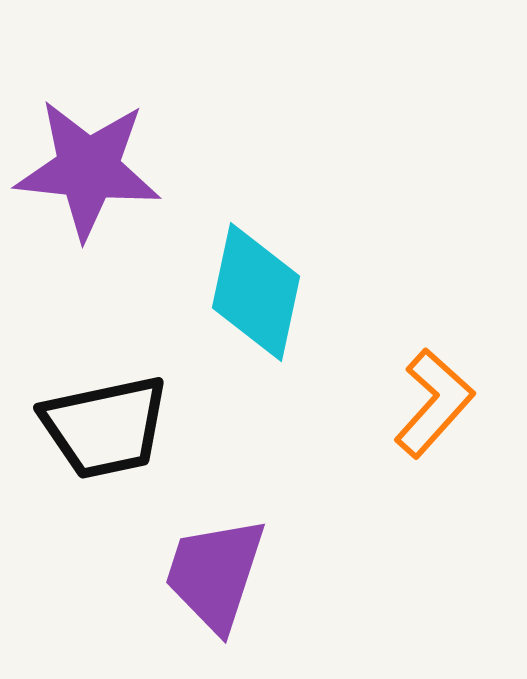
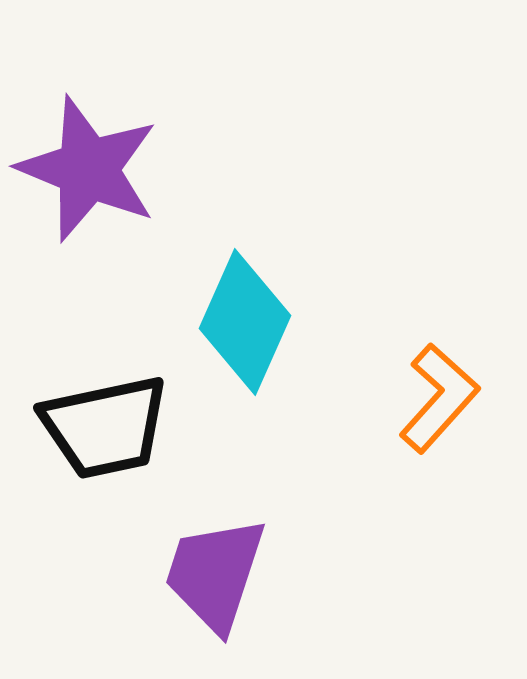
purple star: rotated 16 degrees clockwise
cyan diamond: moved 11 px left, 30 px down; rotated 12 degrees clockwise
orange L-shape: moved 5 px right, 5 px up
